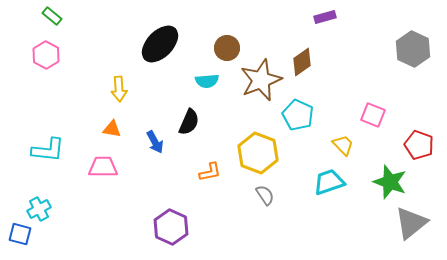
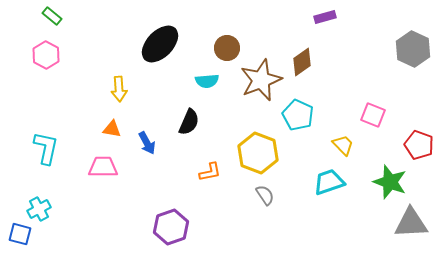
blue arrow: moved 8 px left, 1 px down
cyan L-shape: moved 2 px left, 2 px up; rotated 84 degrees counterclockwise
gray triangle: rotated 36 degrees clockwise
purple hexagon: rotated 16 degrees clockwise
